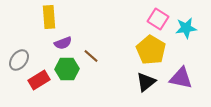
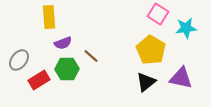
pink square: moved 5 px up
